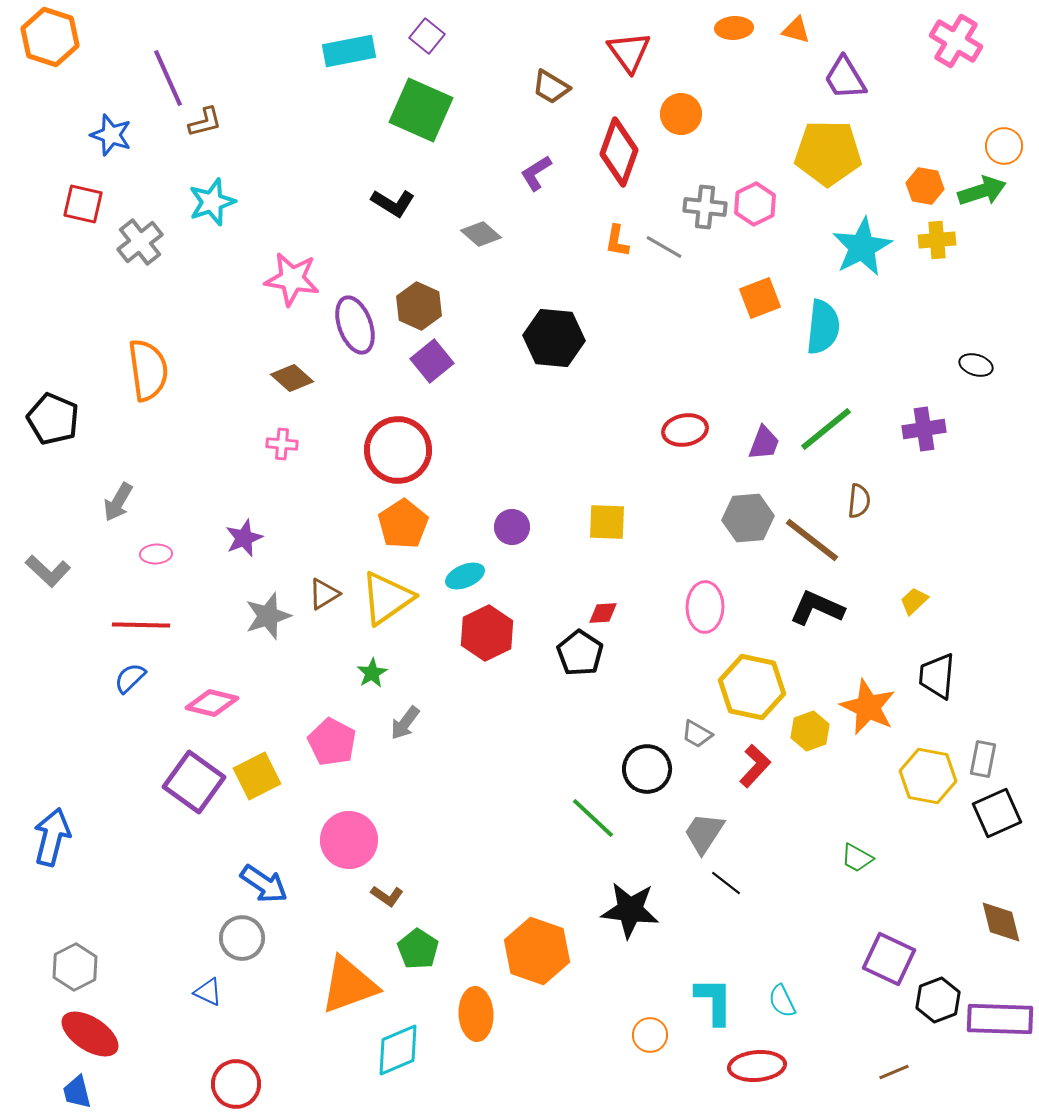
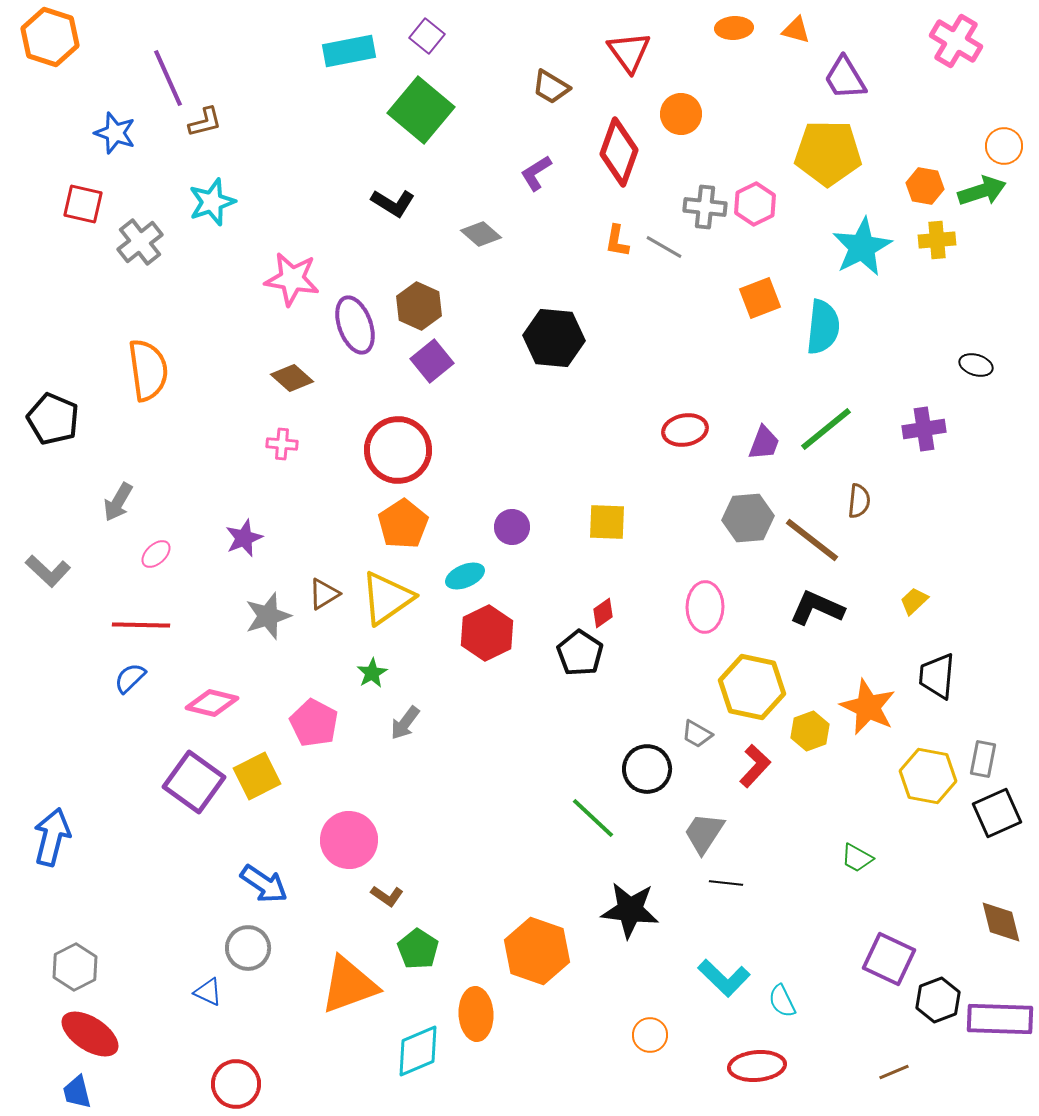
green square at (421, 110): rotated 16 degrees clockwise
blue star at (111, 135): moved 4 px right, 2 px up
pink ellipse at (156, 554): rotated 40 degrees counterclockwise
red diamond at (603, 613): rotated 32 degrees counterclockwise
pink pentagon at (332, 742): moved 18 px left, 19 px up
black line at (726, 883): rotated 32 degrees counterclockwise
gray circle at (242, 938): moved 6 px right, 10 px down
cyan L-shape at (714, 1001): moved 10 px right, 23 px up; rotated 134 degrees clockwise
cyan diamond at (398, 1050): moved 20 px right, 1 px down
